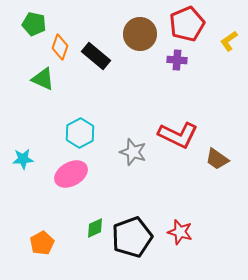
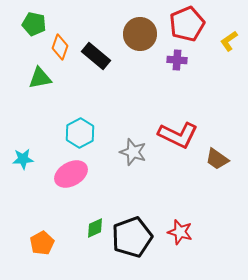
green triangle: moved 3 px left, 1 px up; rotated 35 degrees counterclockwise
